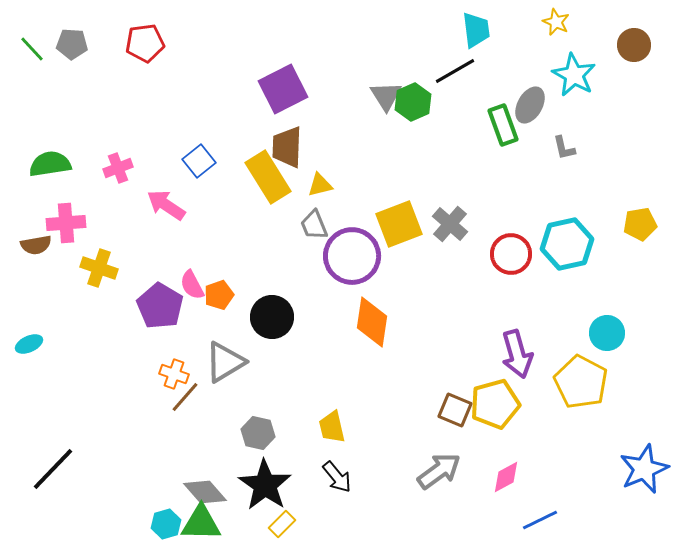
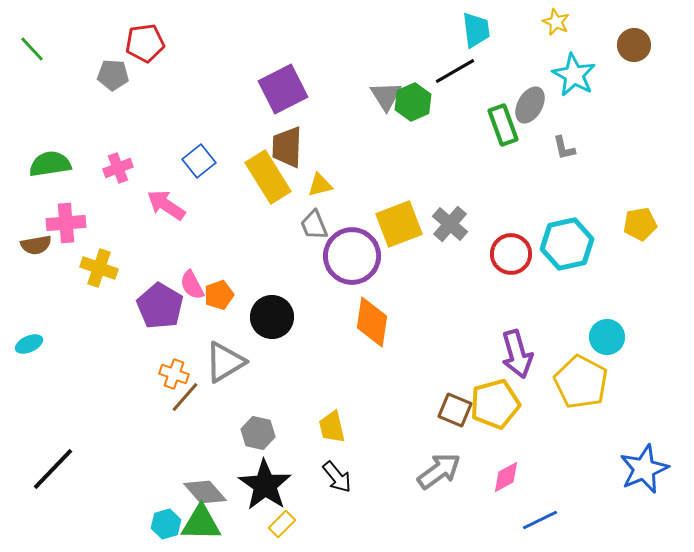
gray pentagon at (72, 44): moved 41 px right, 31 px down
cyan circle at (607, 333): moved 4 px down
